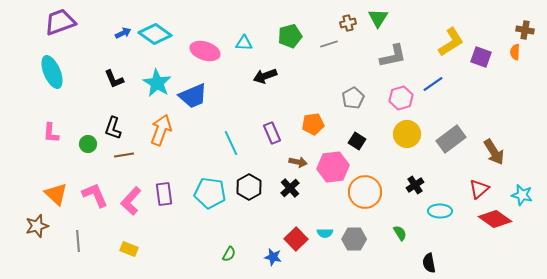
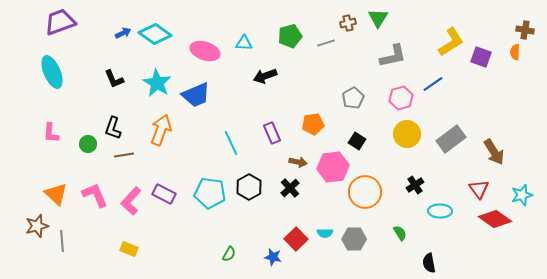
gray line at (329, 44): moved 3 px left, 1 px up
blue trapezoid at (193, 96): moved 3 px right, 1 px up
red triangle at (479, 189): rotated 25 degrees counterclockwise
purple rectangle at (164, 194): rotated 55 degrees counterclockwise
cyan star at (522, 195): rotated 30 degrees counterclockwise
gray line at (78, 241): moved 16 px left
